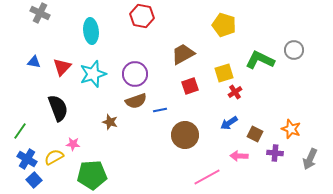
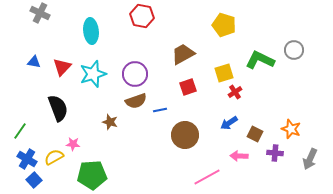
red square: moved 2 px left, 1 px down
